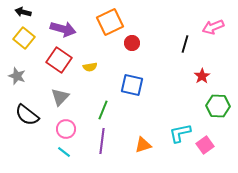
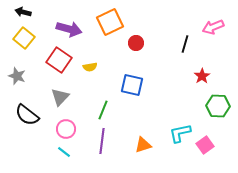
purple arrow: moved 6 px right
red circle: moved 4 px right
